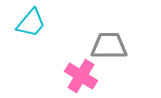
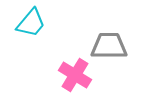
pink cross: moved 6 px left, 1 px up
